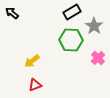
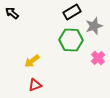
gray star: rotated 18 degrees clockwise
